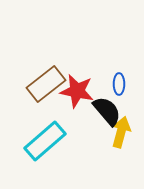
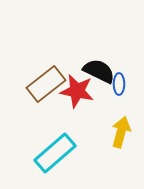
black semicircle: moved 8 px left, 40 px up; rotated 24 degrees counterclockwise
cyan rectangle: moved 10 px right, 12 px down
